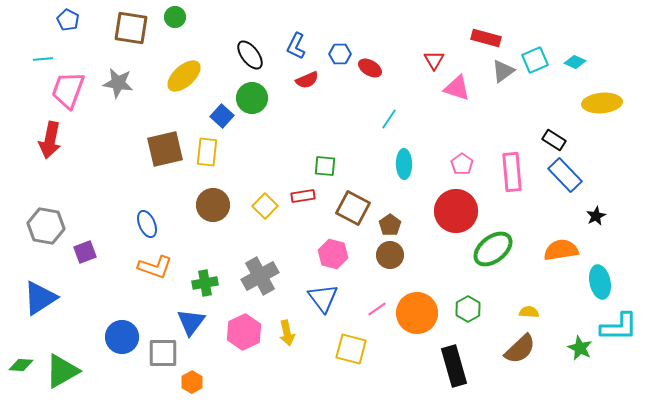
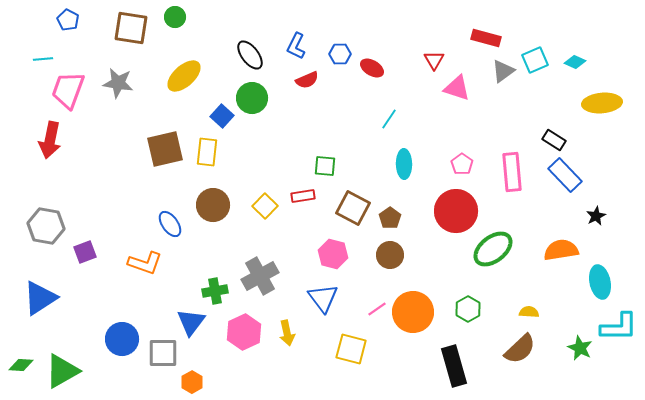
red ellipse at (370, 68): moved 2 px right
blue ellipse at (147, 224): moved 23 px right; rotated 12 degrees counterclockwise
brown pentagon at (390, 225): moved 7 px up
orange L-shape at (155, 267): moved 10 px left, 4 px up
green cross at (205, 283): moved 10 px right, 8 px down
orange circle at (417, 313): moved 4 px left, 1 px up
blue circle at (122, 337): moved 2 px down
